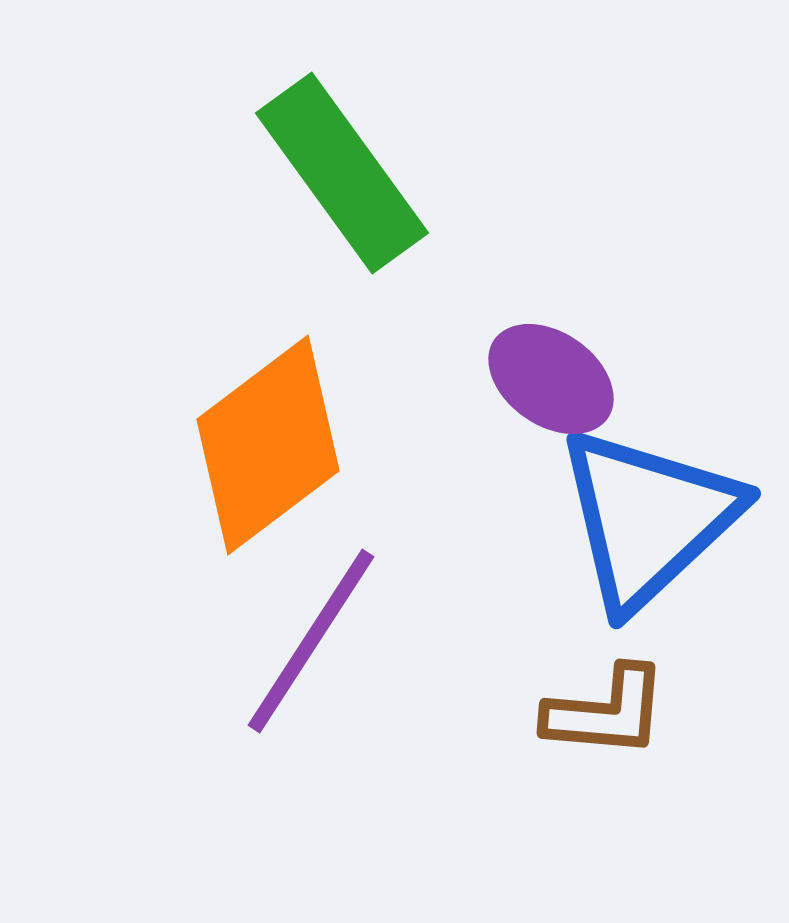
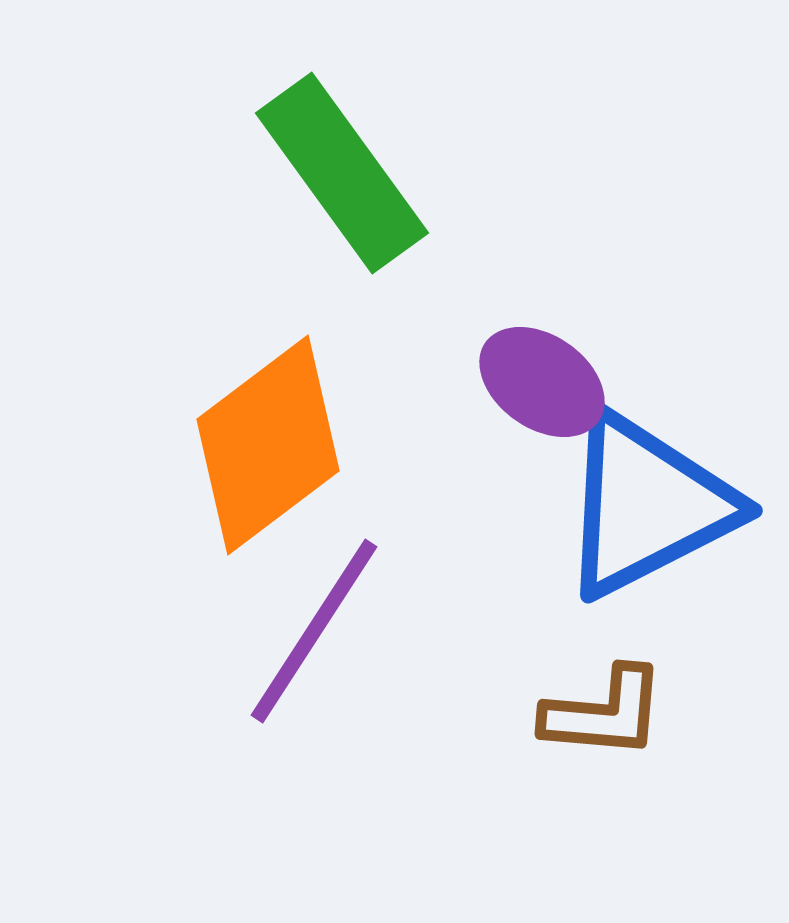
purple ellipse: moved 9 px left, 3 px down
blue triangle: moved 1 px left, 13 px up; rotated 16 degrees clockwise
purple line: moved 3 px right, 10 px up
brown L-shape: moved 2 px left, 1 px down
